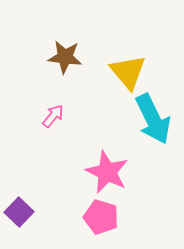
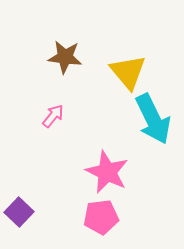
pink pentagon: rotated 24 degrees counterclockwise
